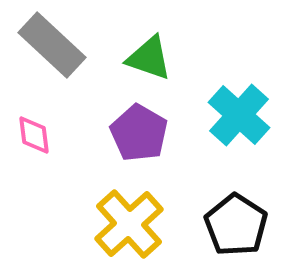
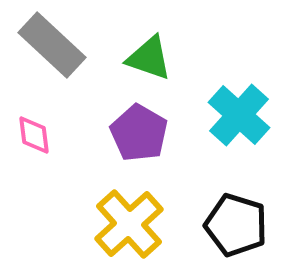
black pentagon: rotated 16 degrees counterclockwise
